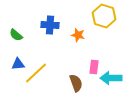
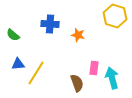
yellow hexagon: moved 11 px right
blue cross: moved 1 px up
green semicircle: moved 3 px left
pink rectangle: moved 1 px down
yellow line: rotated 15 degrees counterclockwise
cyan arrow: moved 1 px right; rotated 75 degrees clockwise
brown semicircle: moved 1 px right
